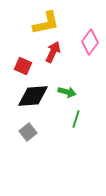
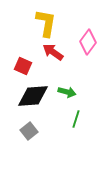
yellow L-shape: rotated 68 degrees counterclockwise
pink diamond: moved 2 px left
red arrow: rotated 80 degrees counterclockwise
gray square: moved 1 px right, 1 px up
